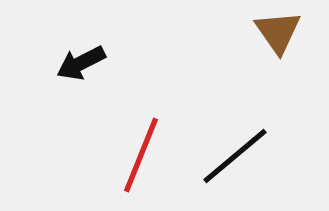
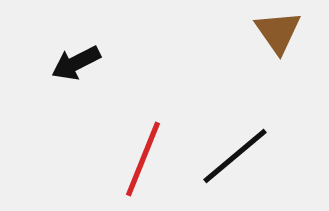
black arrow: moved 5 px left
red line: moved 2 px right, 4 px down
